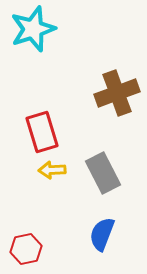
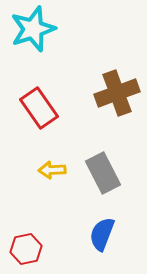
red rectangle: moved 3 px left, 24 px up; rotated 18 degrees counterclockwise
